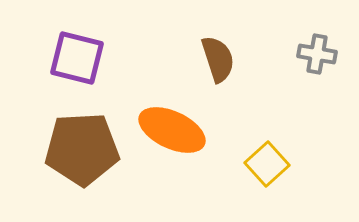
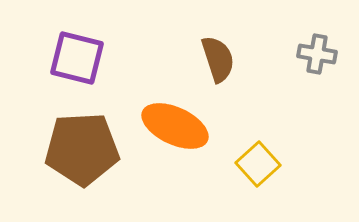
orange ellipse: moved 3 px right, 4 px up
yellow square: moved 9 px left
